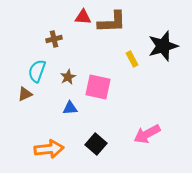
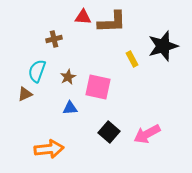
black square: moved 13 px right, 12 px up
